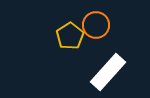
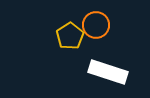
white rectangle: rotated 66 degrees clockwise
